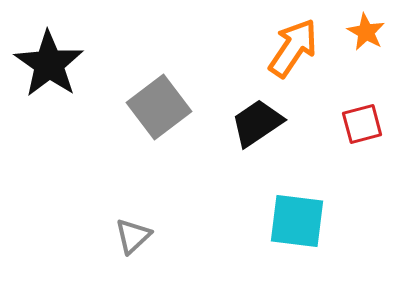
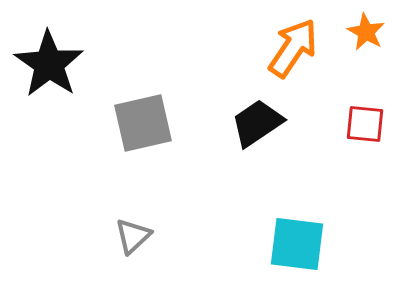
gray square: moved 16 px left, 16 px down; rotated 24 degrees clockwise
red square: moved 3 px right; rotated 21 degrees clockwise
cyan square: moved 23 px down
